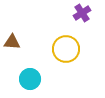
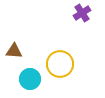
brown triangle: moved 2 px right, 9 px down
yellow circle: moved 6 px left, 15 px down
